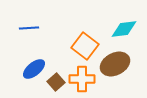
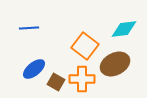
brown square: rotated 18 degrees counterclockwise
